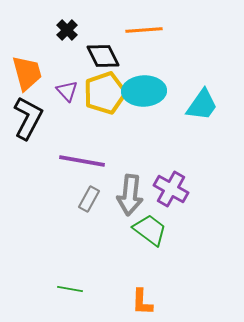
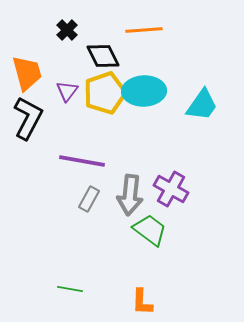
purple triangle: rotated 20 degrees clockwise
